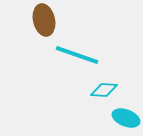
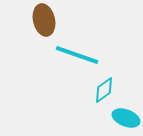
cyan diamond: rotated 40 degrees counterclockwise
